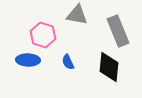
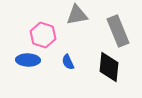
gray triangle: rotated 20 degrees counterclockwise
